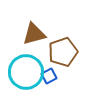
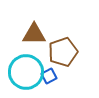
brown triangle: rotated 15 degrees clockwise
